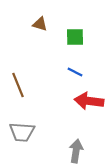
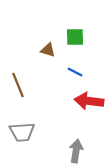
brown triangle: moved 8 px right, 26 px down
gray trapezoid: rotated 8 degrees counterclockwise
